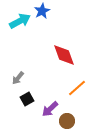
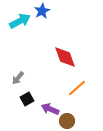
red diamond: moved 1 px right, 2 px down
purple arrow: rotated 66 degrees clockwise
